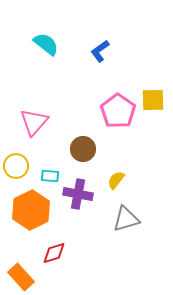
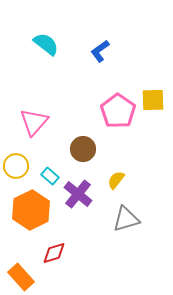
cyan rectangle: rotated 36 degrees clockwise
purple cross: rotated 28 degrees clockwise
